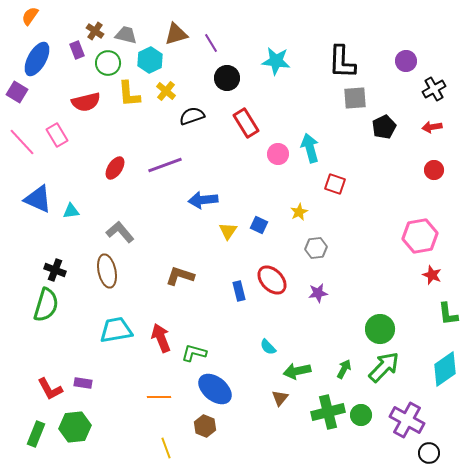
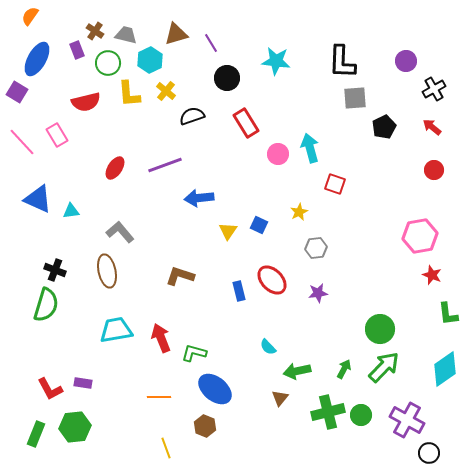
red arrow at (432, 127): rotated 48 degrees clockwise
blue arrow at (203, 200): moved 4 px left, 2 px up
